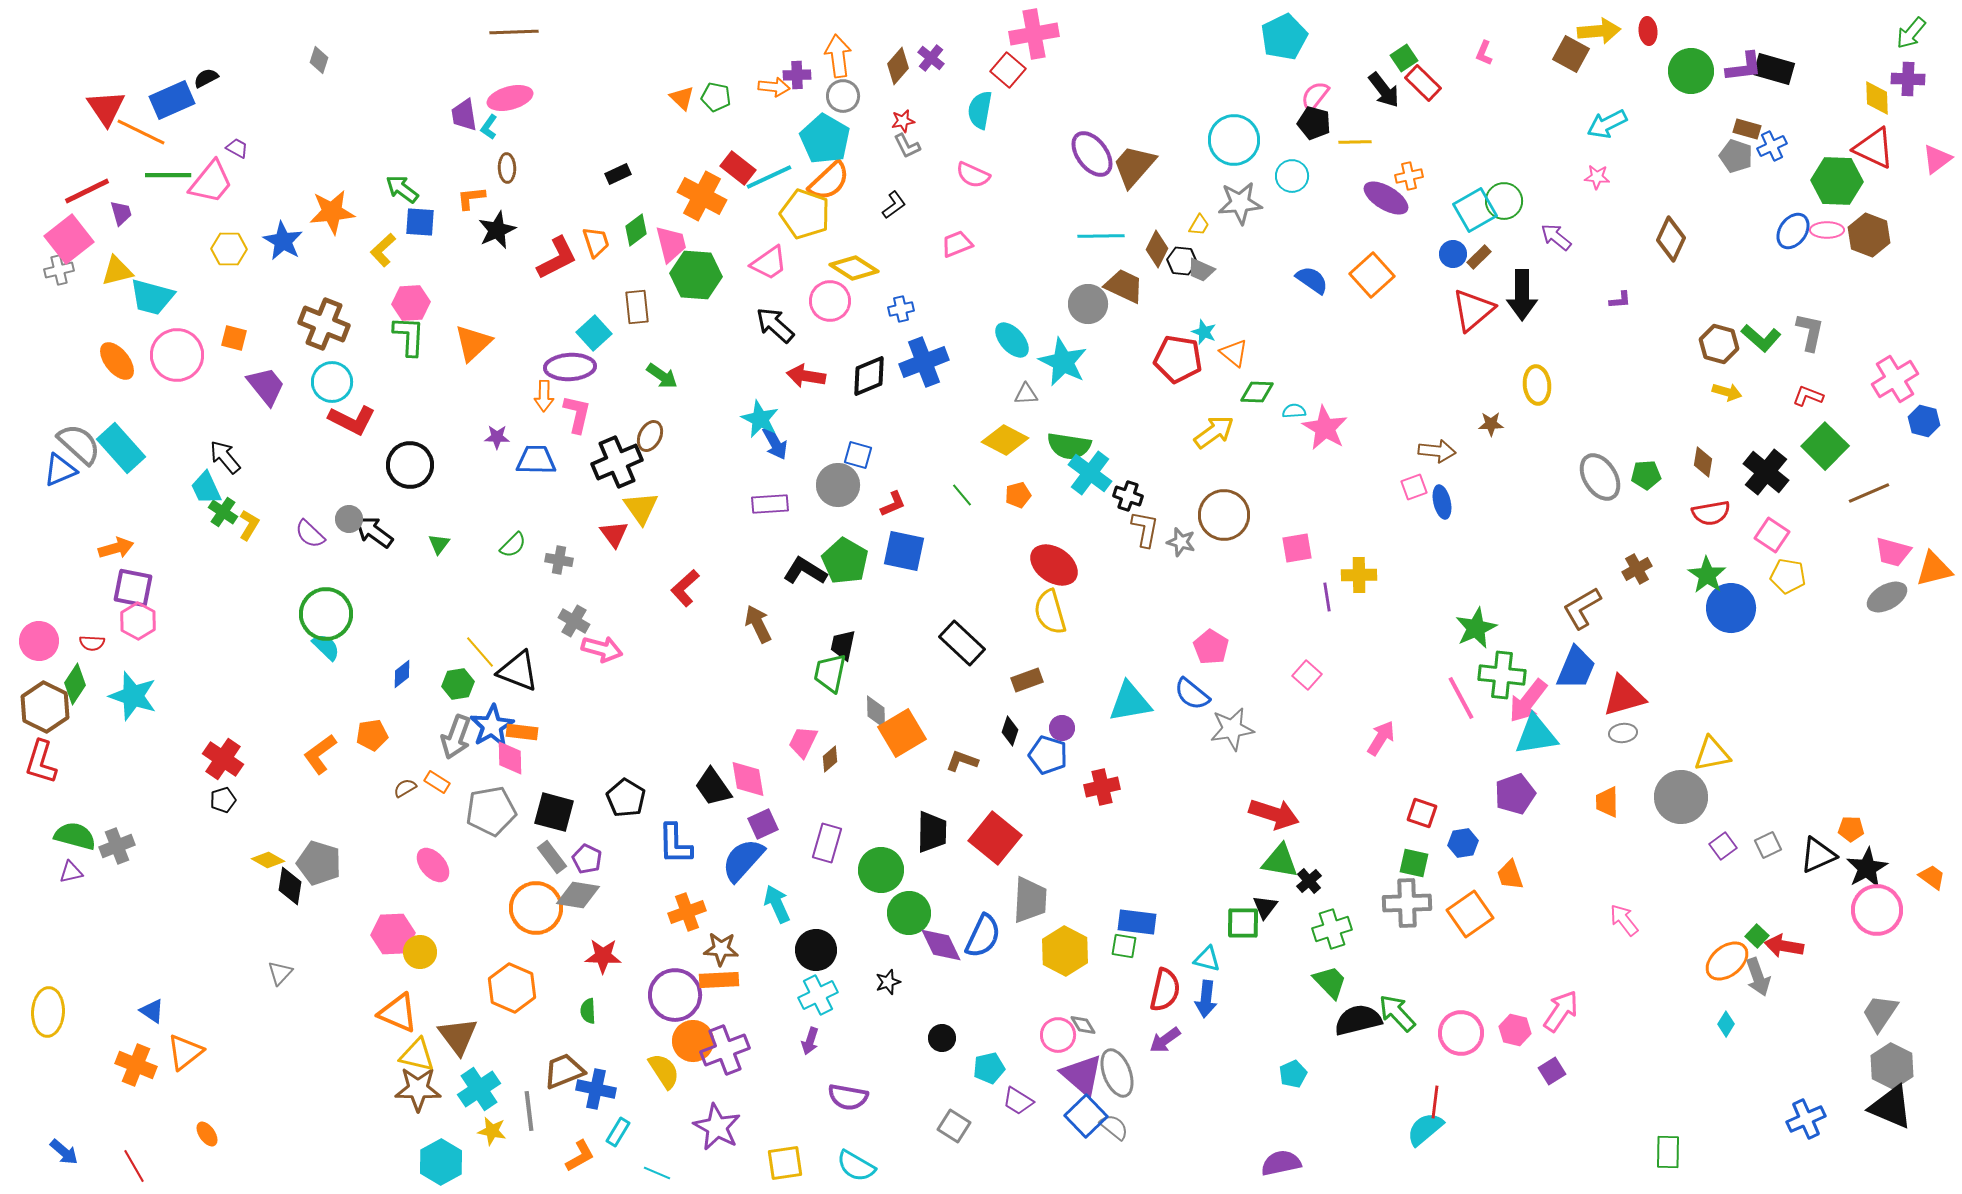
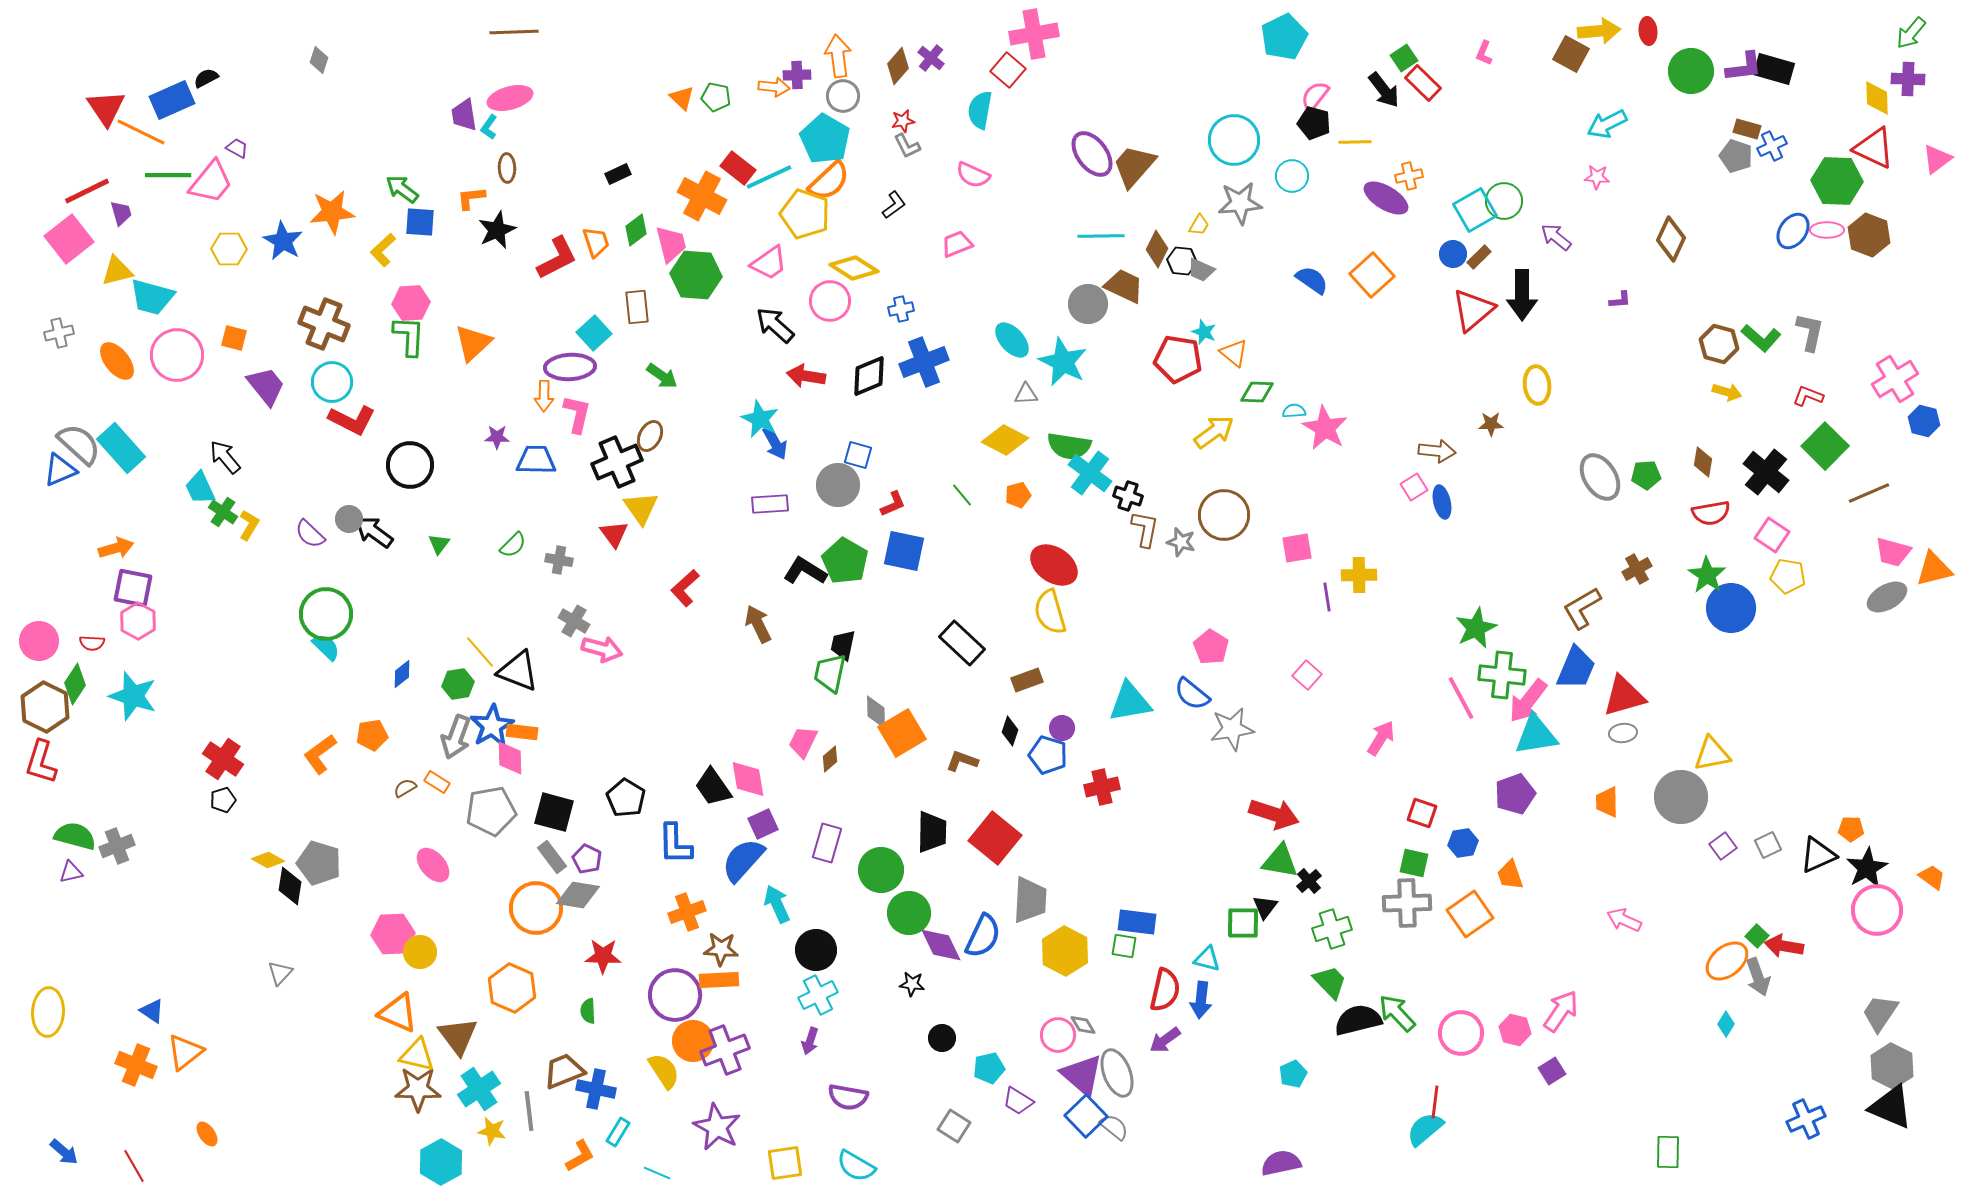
gray cross at (59, 270): moved 63 px down
pink square at (1414, 487): rotated 12 degrees counterclockwise
cyan trapezoid at (206, 488): moved 6 px left
pink arrow at (1624, 920): rotated 28 degrees counterclockwise
black star at (888, 982): moved 24 px right, 2 px down; rotated 25 degrees clockwise
blue arrow at (1206, 999): moved 5 px left, 1 px down
